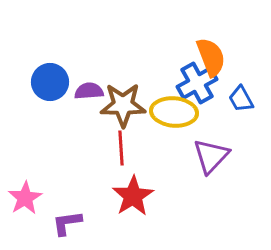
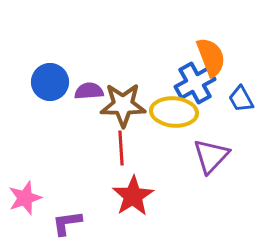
blue cross: moved 2 px left
pink star: rotated 12 degrees clockwise
